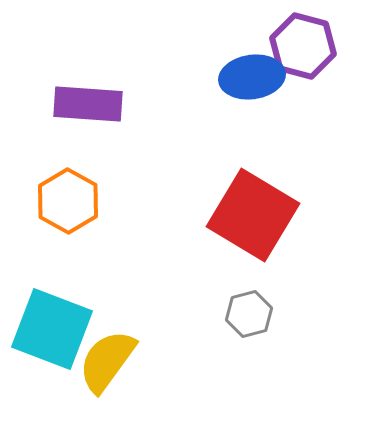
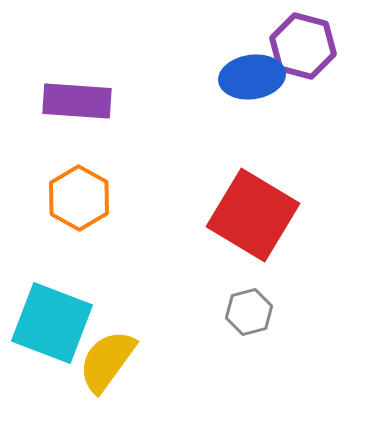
purple rectangle: moved 11 px left, 3 px up
orange hexagon: moved 11 px right, 3 px up
gray hexagon: moved 2 px up
cyan square: moved 6 px up
